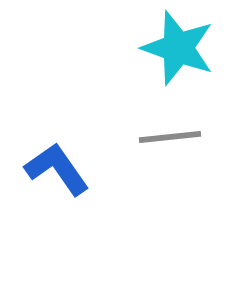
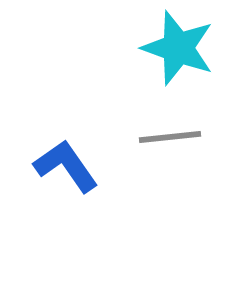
blue L-shape: moved 9 px right, 3 px up
